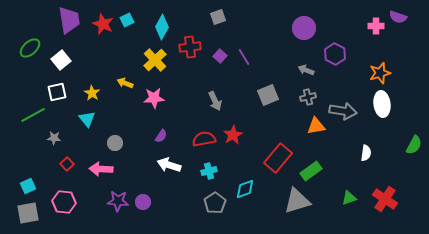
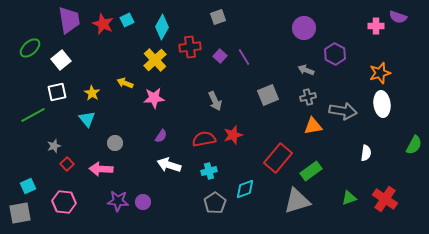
orange triangle at (316, 126): moved 3 px left
red star at (233, 135): rotated 12 degrees clockwise
gray star at (54, 138): moved 8 px down; rotated 24 degrees counterclockwise
gray square at (28, 213): moved 8 px left
